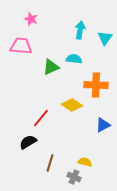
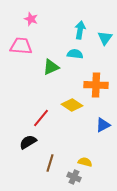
cyan semicircle: moved 1 px right, 5 px up
